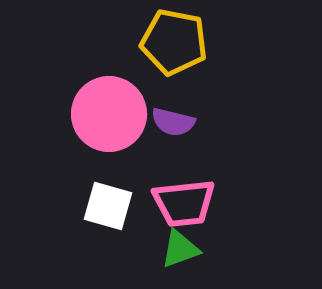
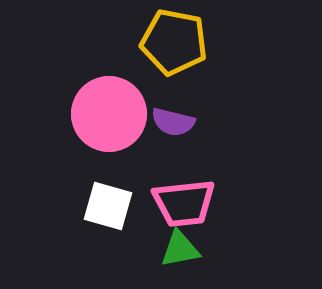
green triangle: rotated 9 degrees clockwise
